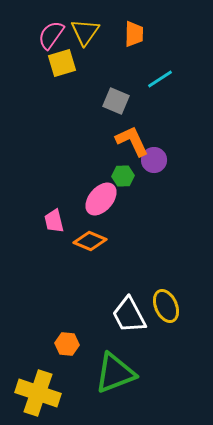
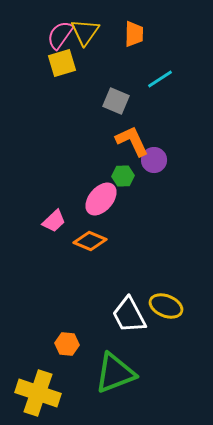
pink semicircle: moved 9 px right
pink trapezoid: rotated 120 degrees counterclockwise
yellow ellipse: rotated 44 degrees counterclockwise
